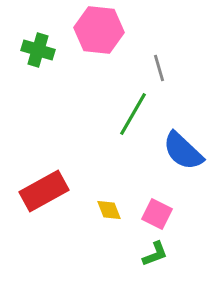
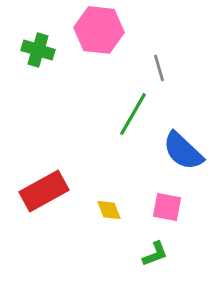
pink square: moved 10 px right, 7 px up; rotated 16 degrees counterclockwise
